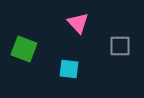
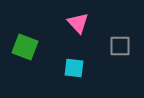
green square: moved 1 px right, 2 px up
cyan square: moved 5 px right, 1 px up
